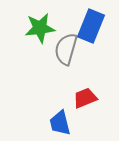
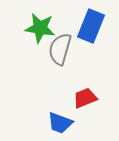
green star: rotated 16 degrees clockwise
gray semicircle: moved 6 px left
blue trapezoid: rotated 56 degrees counterclockwise
